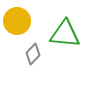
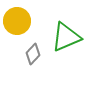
green triangle: moved 1 px right, 3 px down; rotated 28 degrees counterclockwise
